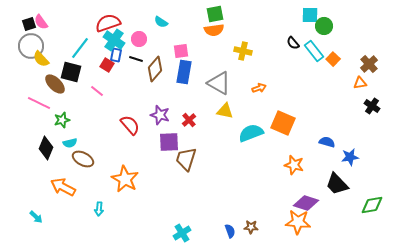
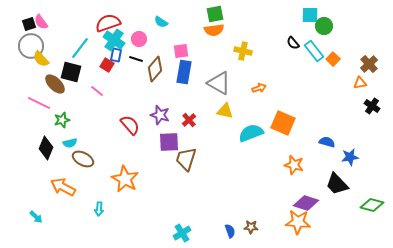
green diamond at (372, 205): rotated 25 degrees clockwise
